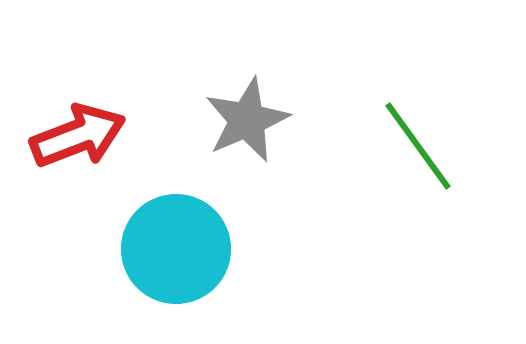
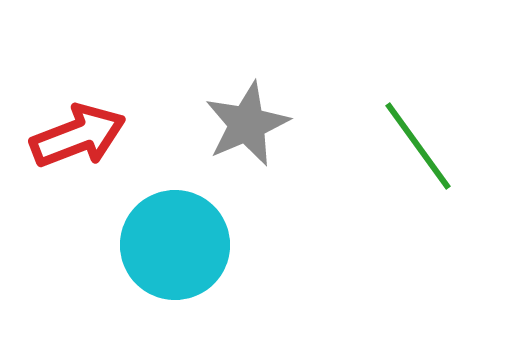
gray star: moved 4 px down
cyan circle: moved 1 px left, 4 px up
